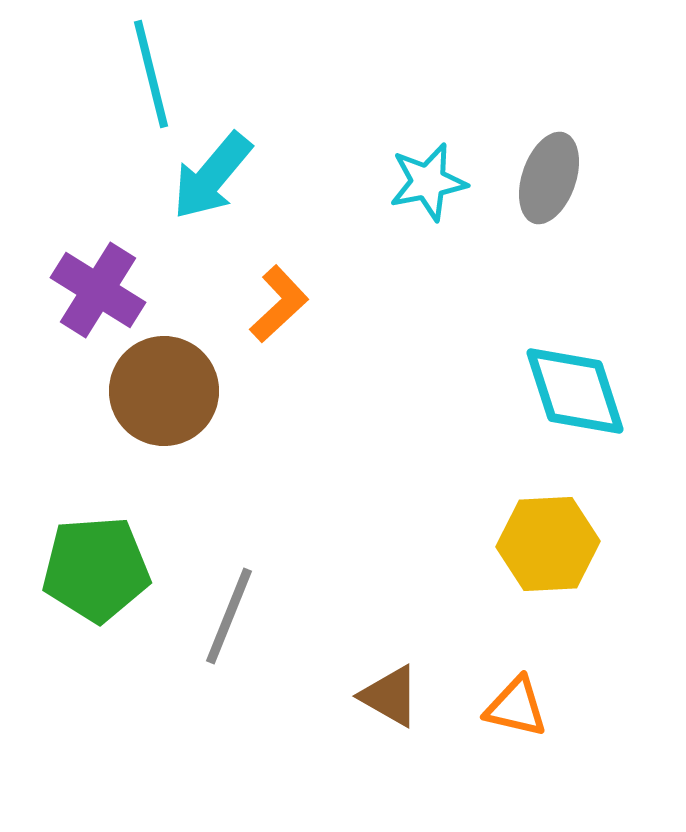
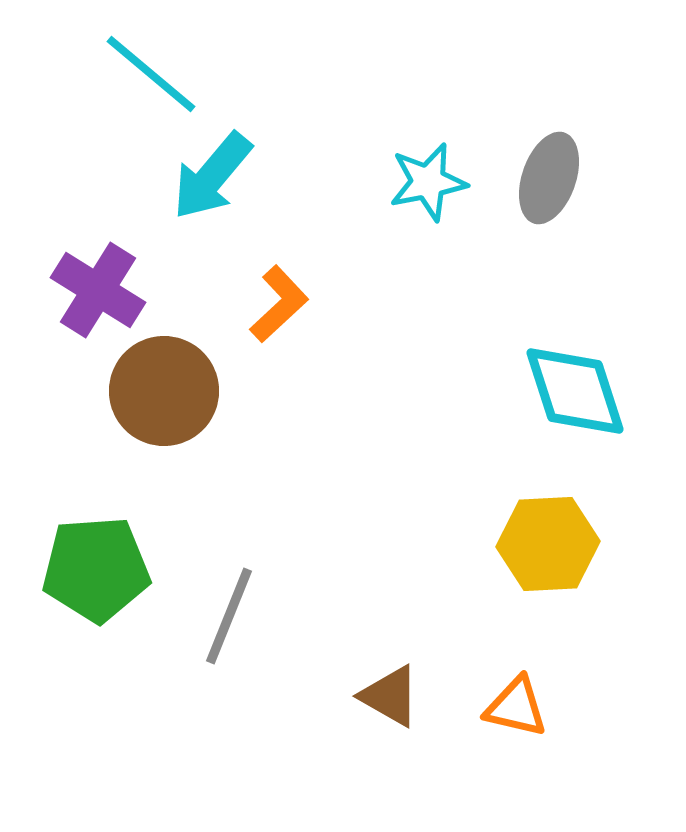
cyan line: rotated 36 degrees counterclockwise
